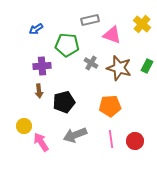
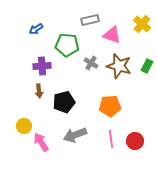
brown star: moved 2 px up
